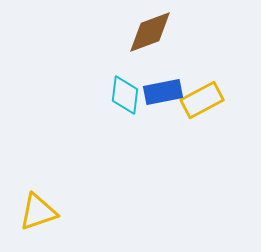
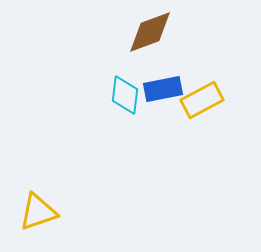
blue rectangle: moved 3 px up
